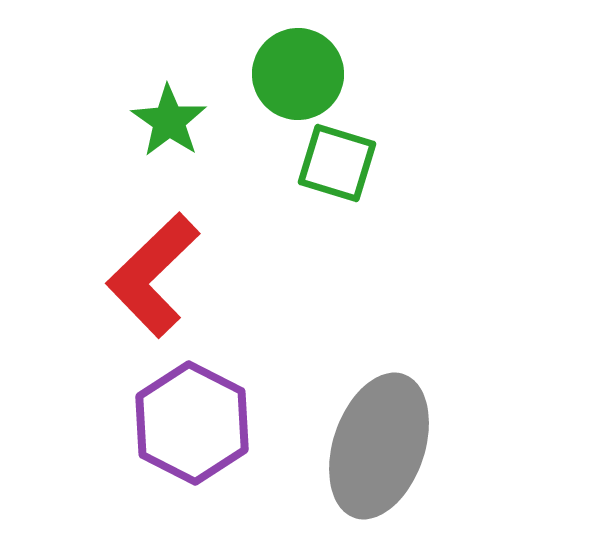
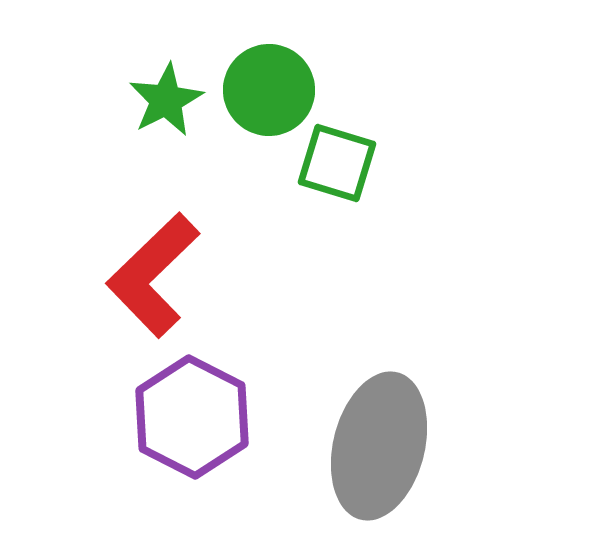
green circle: moved 29 px left, 16 px down
green star: moved 3 px left, 21 px up; rotated 10 degrees clockwise
purple hexagon: moved 6 px up
gray ellipse: rotated 5 degrees counterclockwise
